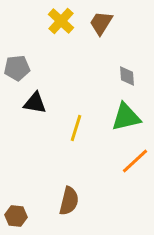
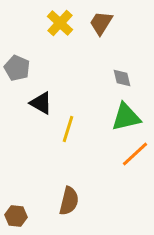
yellow cross: moved 1 px left, 2 px down
gray pentagon: rotated 30 degrees clockwise
gray diamond: moved 5 px left, 2 px down; rotated 10 degrees counterclockwise
black triangle: moved 6 px right; rotated 20 degrees clockwise
yellow line: moved 8 px left, 1 px down
orange line: moved 7 px up
